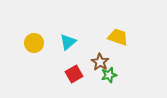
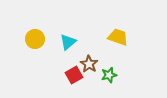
yellow circle: moved 1 px right, 4 px up
brown star: moved 11 px left, 2 px down
red square: moved 1 px down
